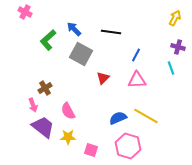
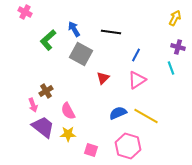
blue arrow: rotated 14 degrees clockwise
pink triangle: rotated 30 degrees counterclockwise
brown cross: moved 1 px right, 3 px down
blue semicircle: moved 5 px up
yellow star: moved 3 px up
